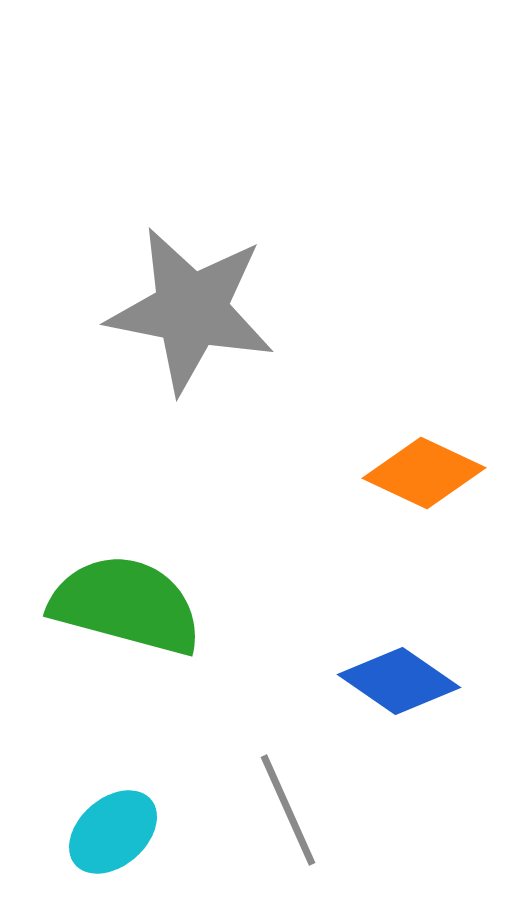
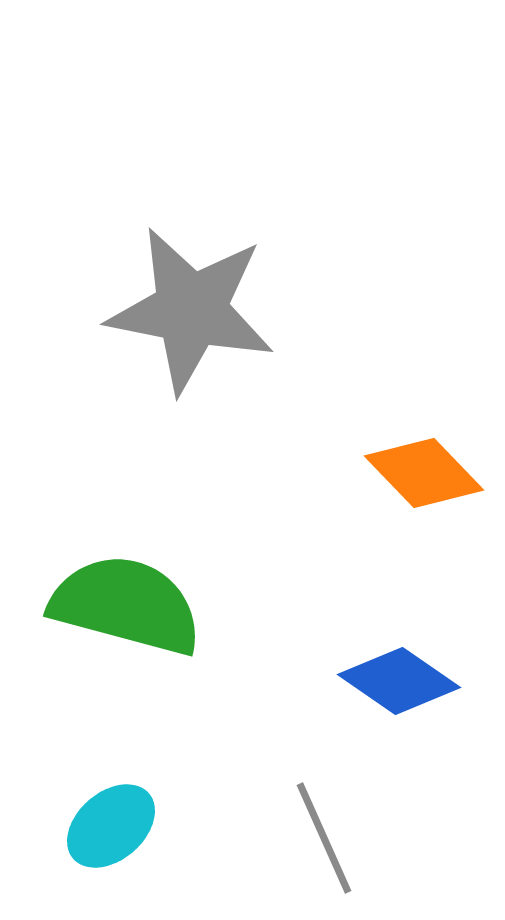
orange diamond: rotated 21 degrees clockwise
gray line: moved 36 px right, 28 px down
cyan ellipse: moved 2 px left, 6 px up
